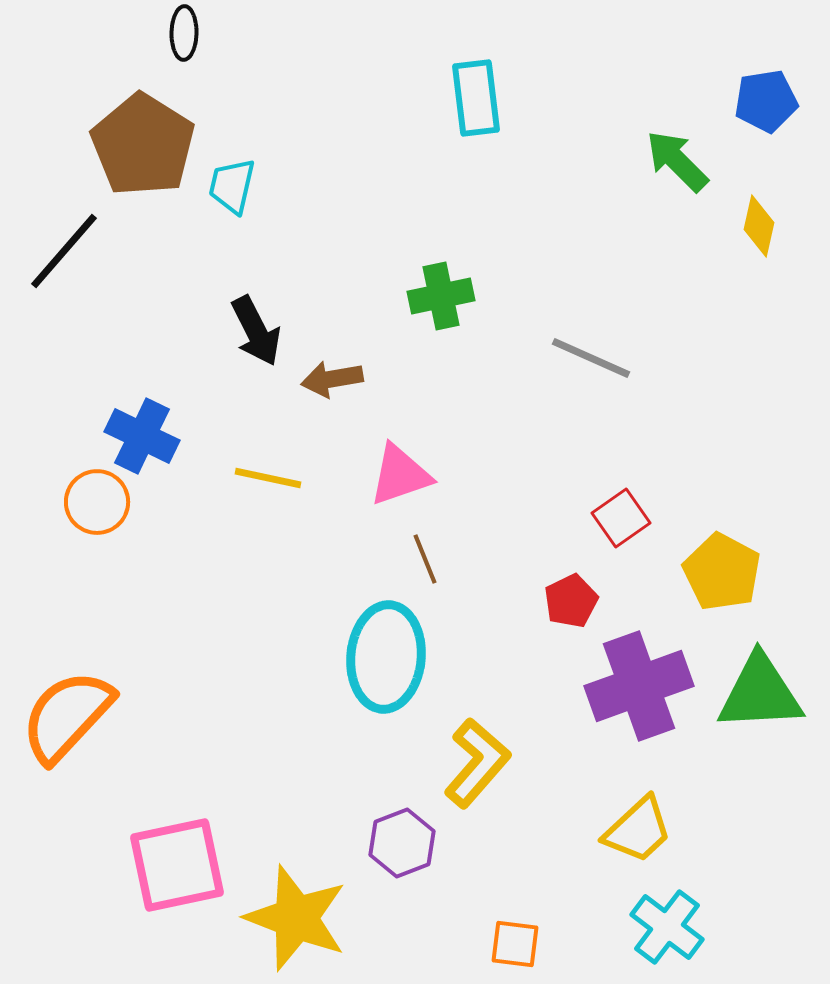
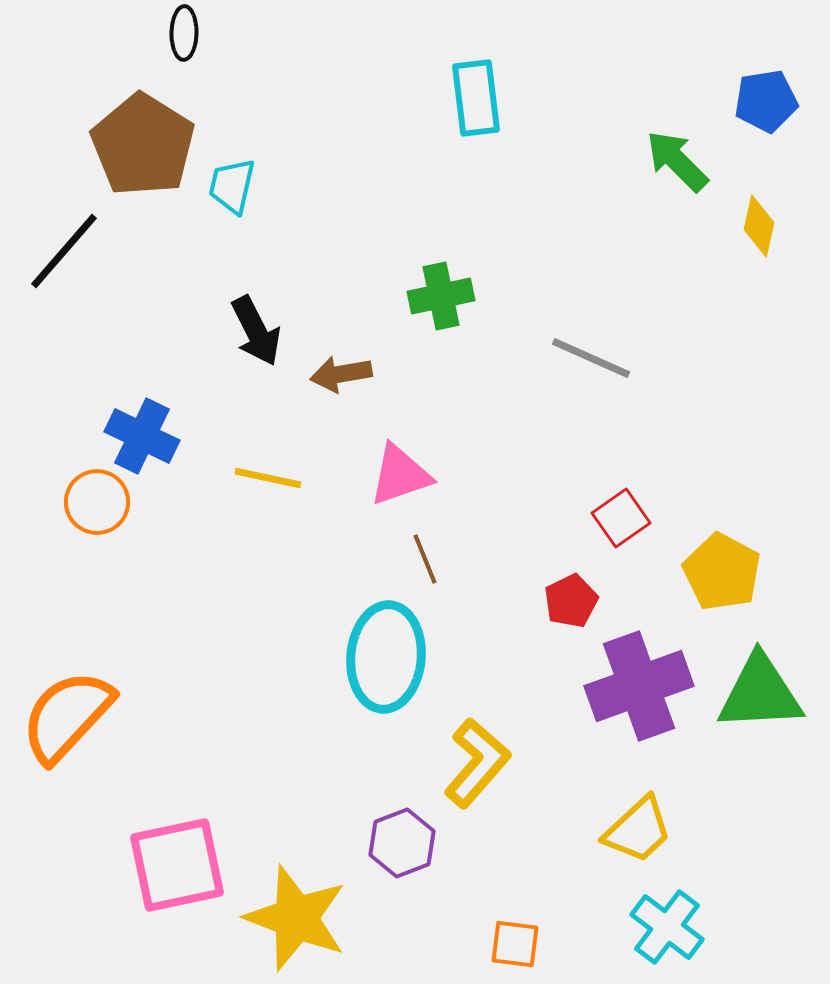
brown arrow: moved 9 px right, 5 px up
